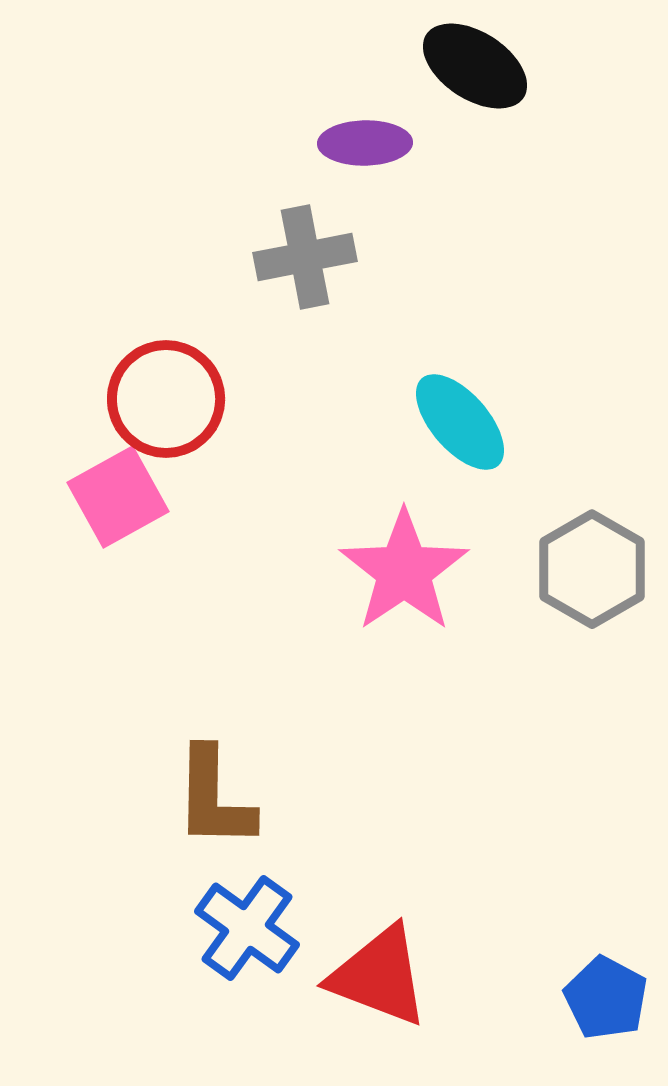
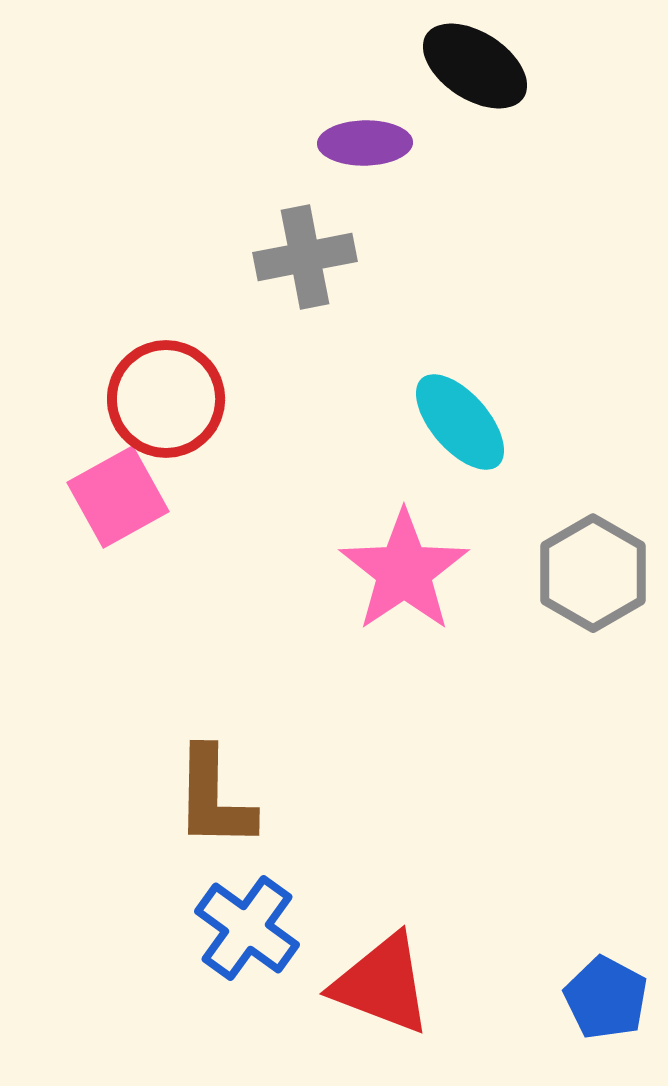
gray hexagon: moved 1 px right, 4 px down
red triangle: moved 3 px right, 8 px down
